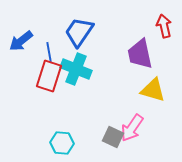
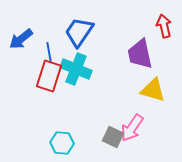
blue arrow: moved 2 px up
